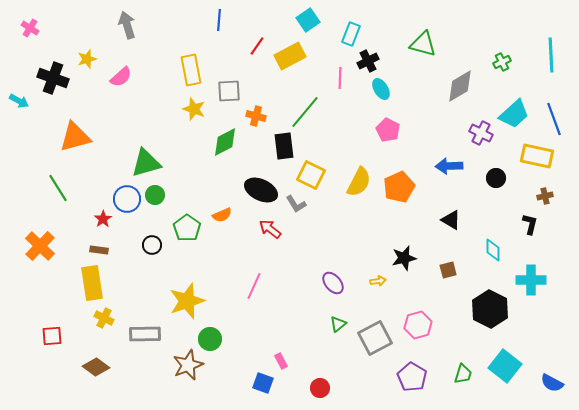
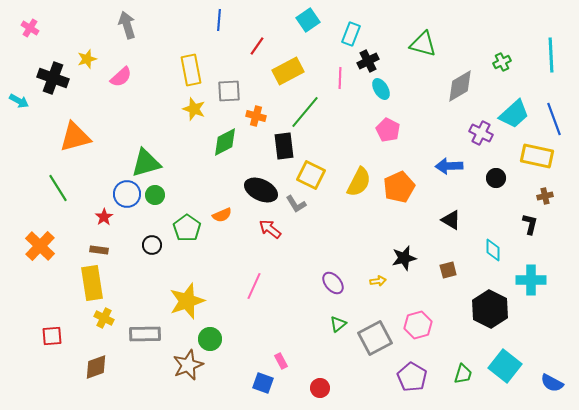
yellow rectangle at (290, 56): moved 2 px left, 15 px down
blue circle at (127, 199): moved 5 px up
red star at (103, 219): moved 1 px right, 2 px up
brown diamond at (96, 367): rotated 56 degrees counterclockwise
